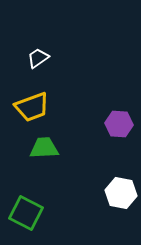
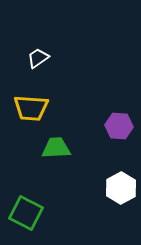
yellow trapezoid: moved 1 px left, 1 px down; rotated 24 degrees clockwise
purple hexagon: moved 2 px down
green trapezoid: moved 12 px right
white hexagon: moved 5 px up; rotated 20 degrees clockwise
